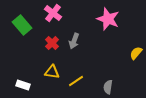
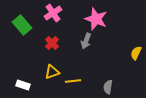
pink cross: rotated 18 degrees clockwise
pink star: moved 12 px left
gray arrow: moved 12 px right
yellow semicircle: rotated 16 degrees counterclockwise
yellow triangle: rotated 28 degrees counterclockwise
yellow line: moved 3 px left; rotated 28 degrees clockwise
